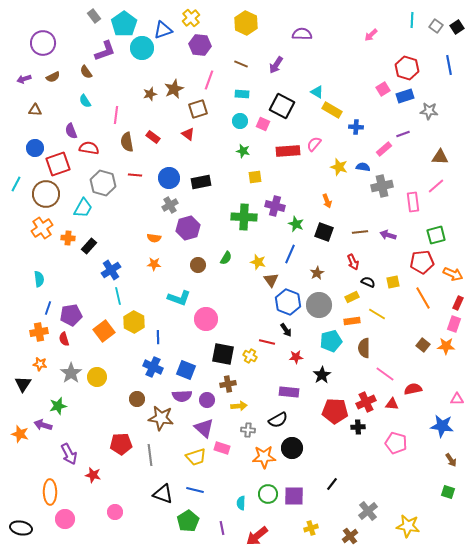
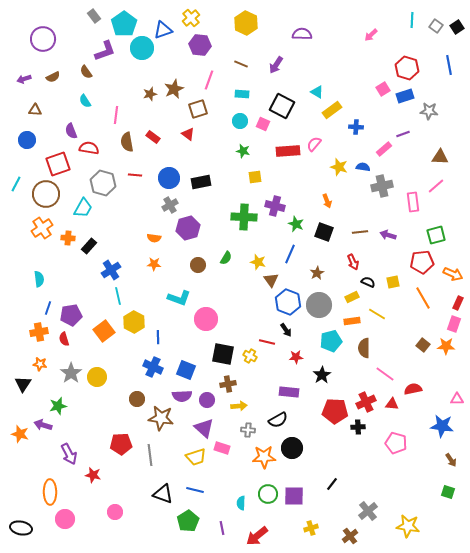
purple circle at (43, 43): moved 4 px up
yellow rectangle at (332, 110): rotated 66 degrees counterclockwise
blue circle at (35, 148): moved 8 px left, 8 px up
